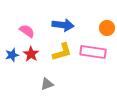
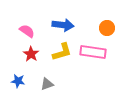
blue star: moved 6 px right, 26 px down; rotated 24 degrees clockwise
